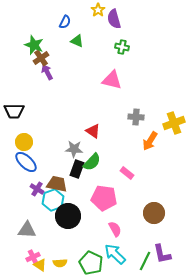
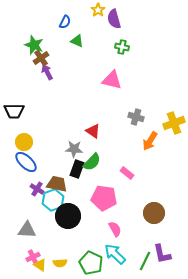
gray cross: rotated 14 degrees clockwise
